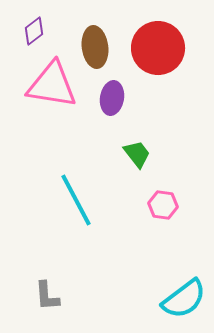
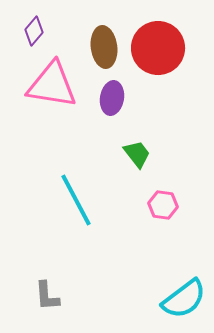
purple diamond: rotated 12 degrees counterclockwise
brown ellipse: moved 9 px right
